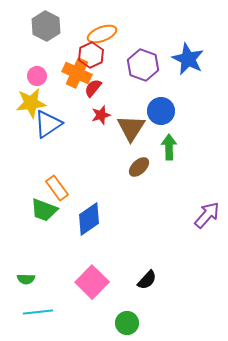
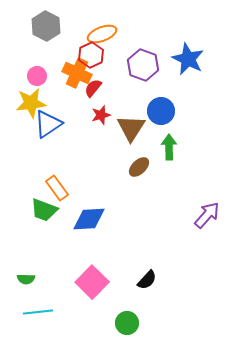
blue diamond: rotated 32 degrees clockwise
